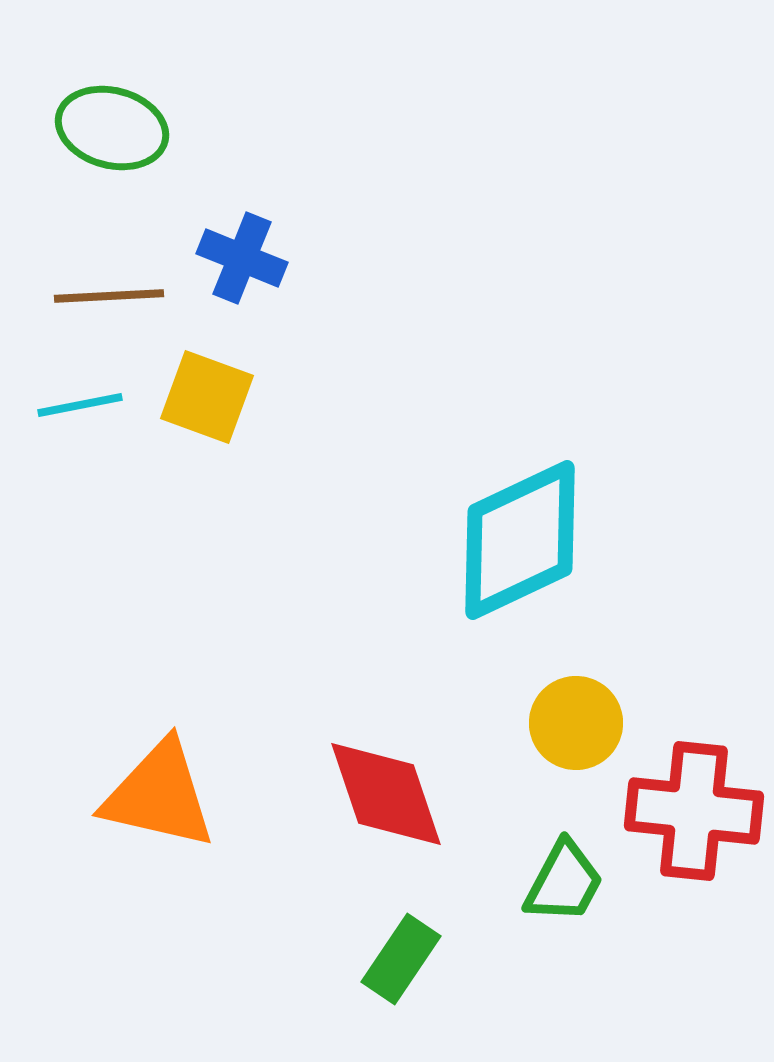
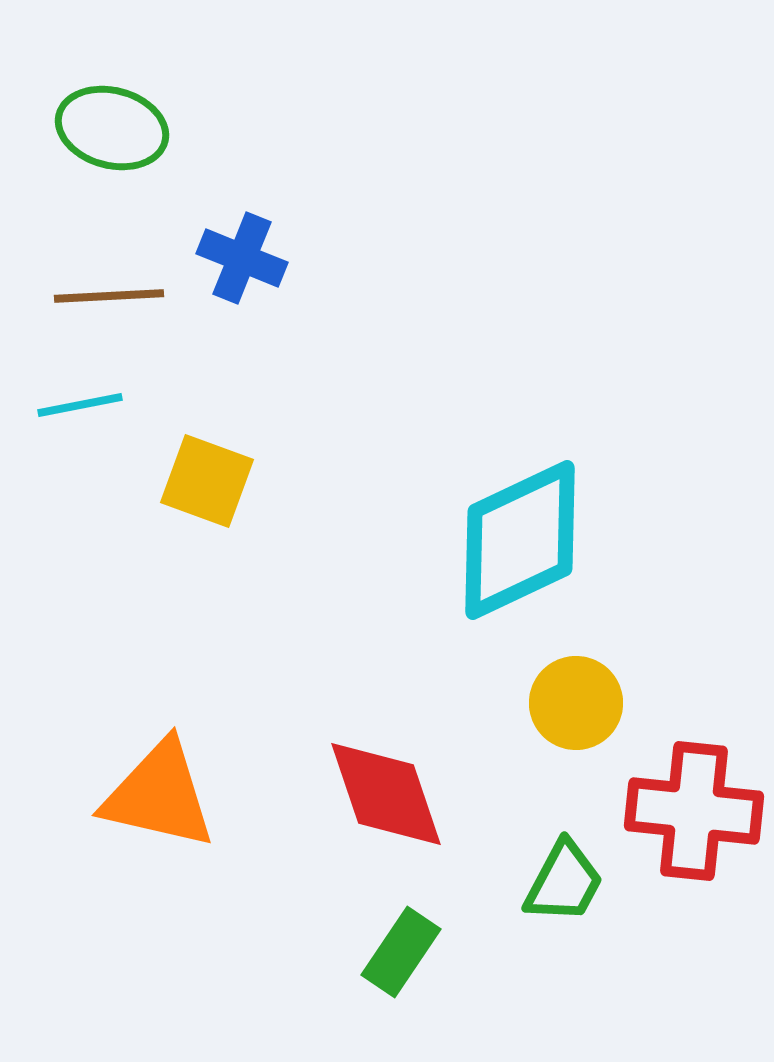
yellow square: moved 84 px down
yellow circle: moved 20 px up
green rectangle: moved 7 px up
